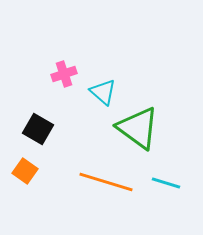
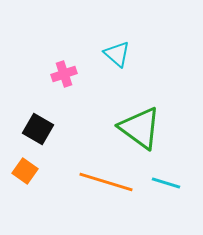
cyan triangle: moved 14 px right, 38 px up
green triangle: moved 2 px right
